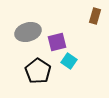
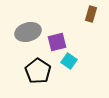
brown rectangle: moved 4 px left, 2 px up
